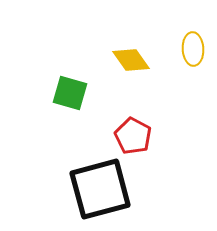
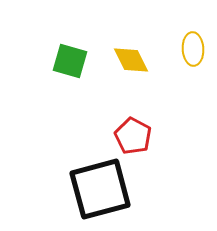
yellow diamond: rotated 9 degrees clockwise
green square: moved 32 px up
